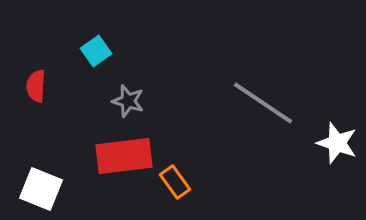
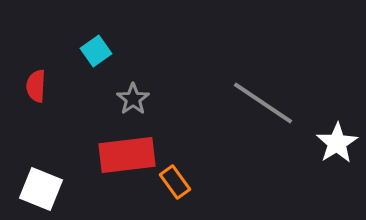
gray star: moved 5 px right, 2 px up; rotated 20 degrees clockwise
white star: rotated 21 degrees clockwise
red rectangle: moved 3 px right, 1 px up
